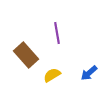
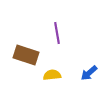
brown rectangle: rotated 30 degrees counterclockwise
yellow semicircle: rotated 24 degrees clockwise
